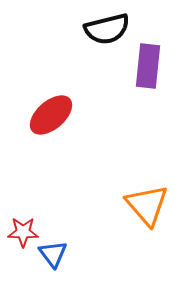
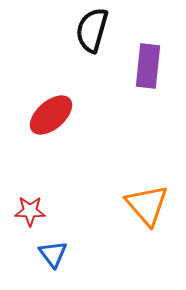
black semicircle: moved 15 px left, 1 px down; rotated 120 degrees clockwise
red star: moved 7 px right, 21 px up
